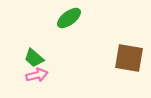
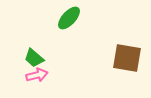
green ellipse: rotated 10 degrees counterclockwise
brown square: moved 2 px left
